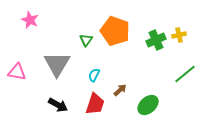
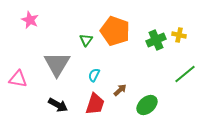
yellow cross: rotated 24 degrees clockwise
pink triangle: moved 1 px right, 7 px down
green ellipse: moved 1 px left
